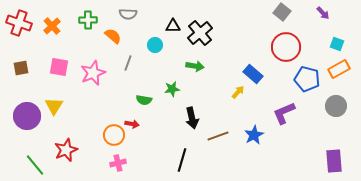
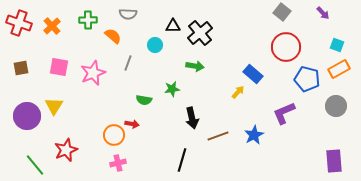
cyan square: moved 1 px down
